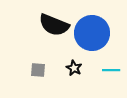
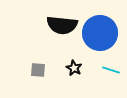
black semicircle: moved 8 px right; rotated 16 degrees counterclockwise
blue circle: moved 8 px right
cyan line: rotated 18 degrees clockwise
